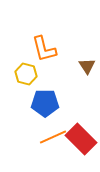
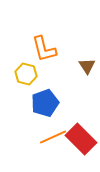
blue pentagon: rotated 20 degrees counterclockwise
